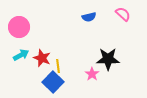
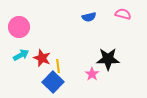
pink semicircle: rotated 28 degrees counterclockwise
